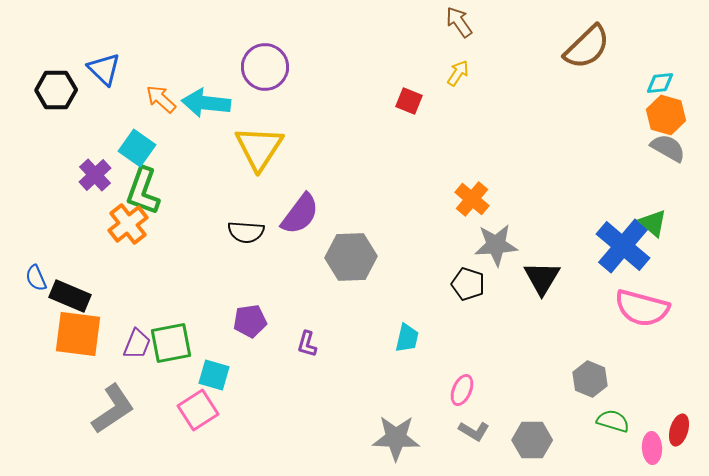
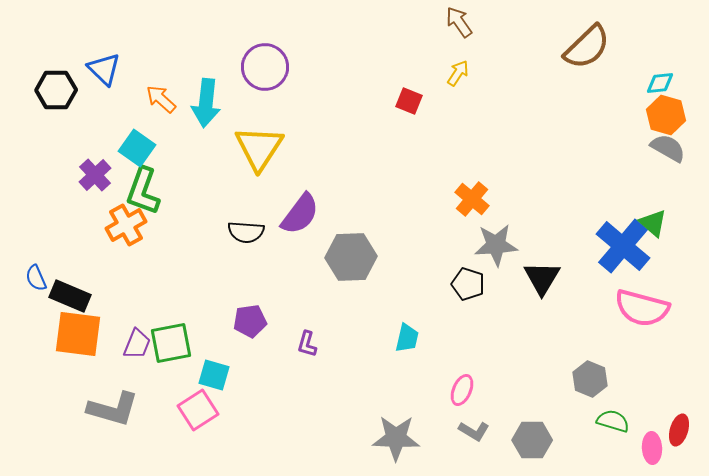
cyan arrow at (206, 103): rotated 90 degrees counterclockwise
orange cross at (128, 224): moved 2 px left, 1 px down; rotated 9 degrees clockwise
gray L-shape at (113, 409): rotated 50 degrees clockwise
